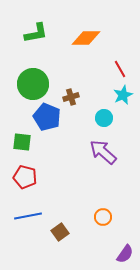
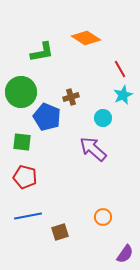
green L-shape: moved 6 px right, 19 px down
orange diamond: rotated 32 degrees clockwise
green circle: moved 12 px left, 8 px down
cyan circle: moved 1 px left
purple arrow: moved 10 px left, 3 px up
brown square: rotated 18 degrees clockwise
